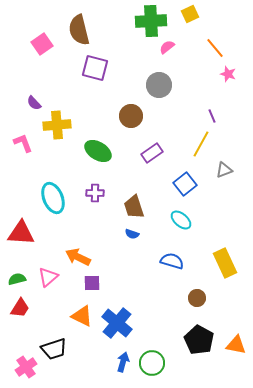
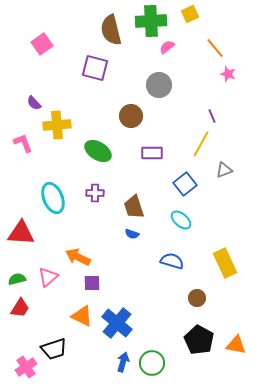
brown semicircle at (79, 30): moved 32 px right
purple rectangle at (152, 153): rotated 35 degrees clockwise
